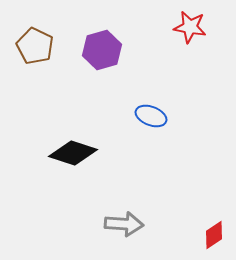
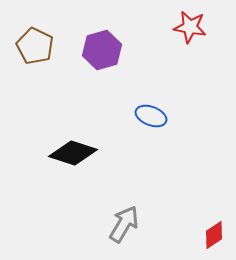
gray arrow: rotated 63 degrees counterclockwise
